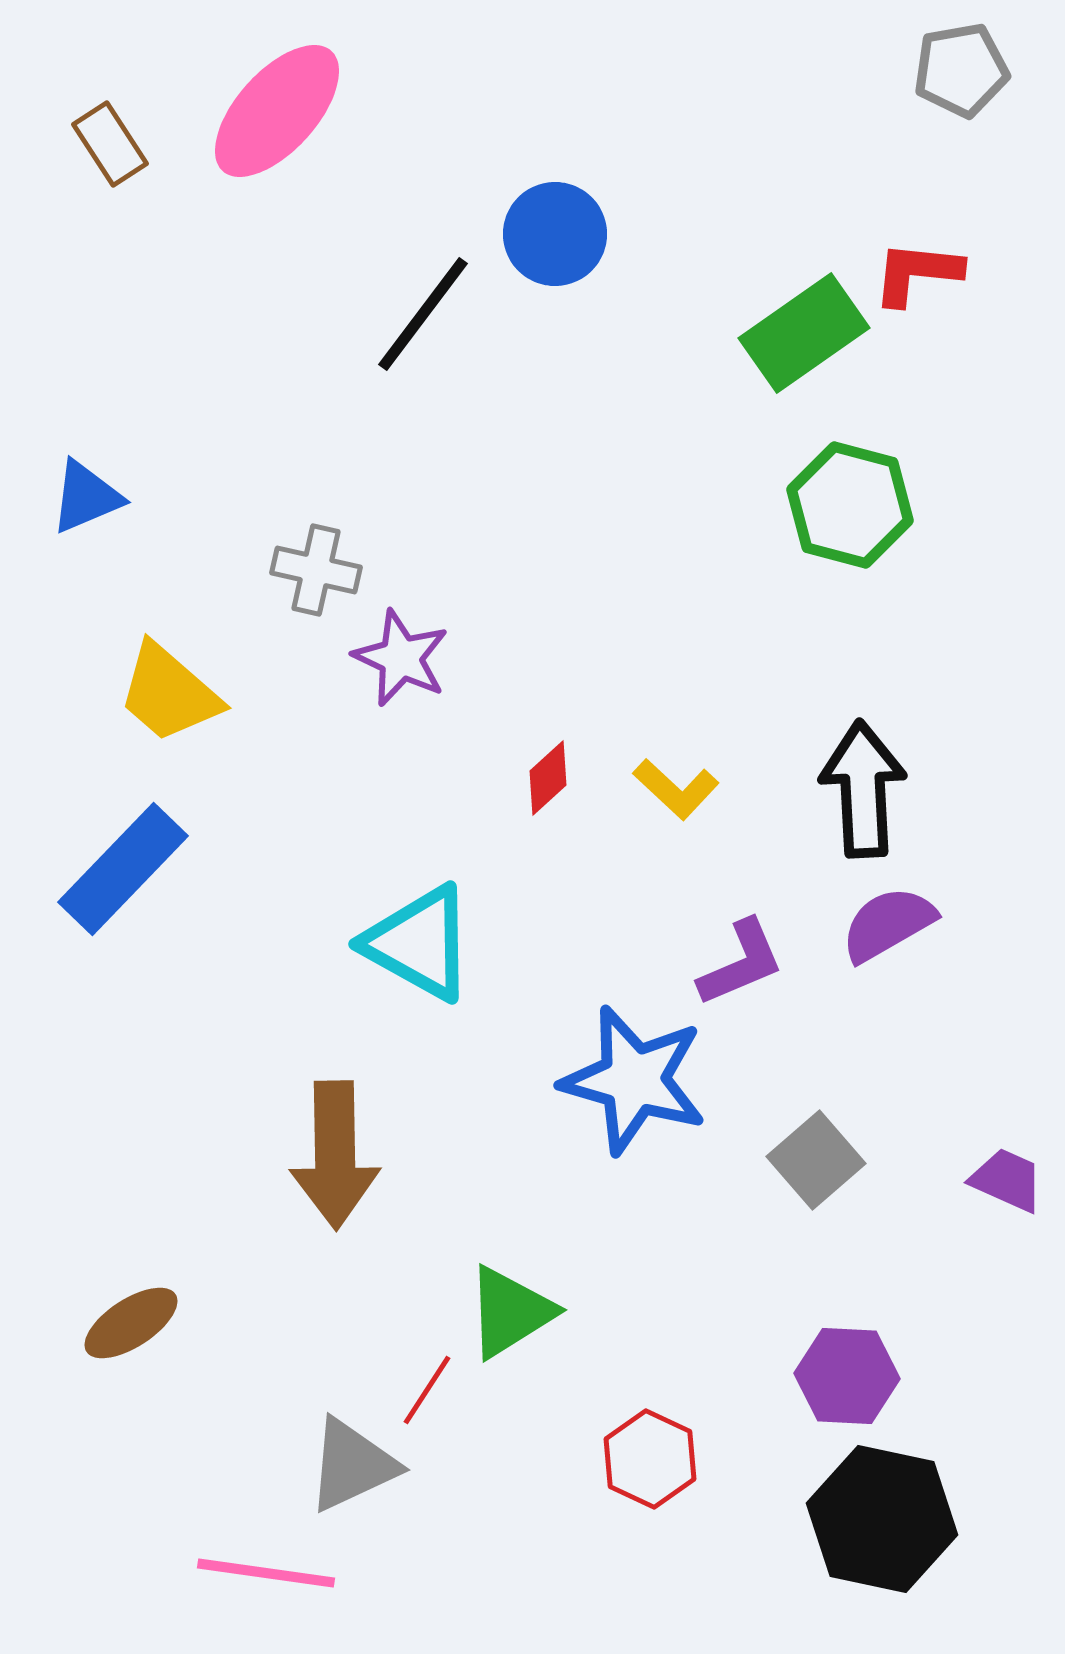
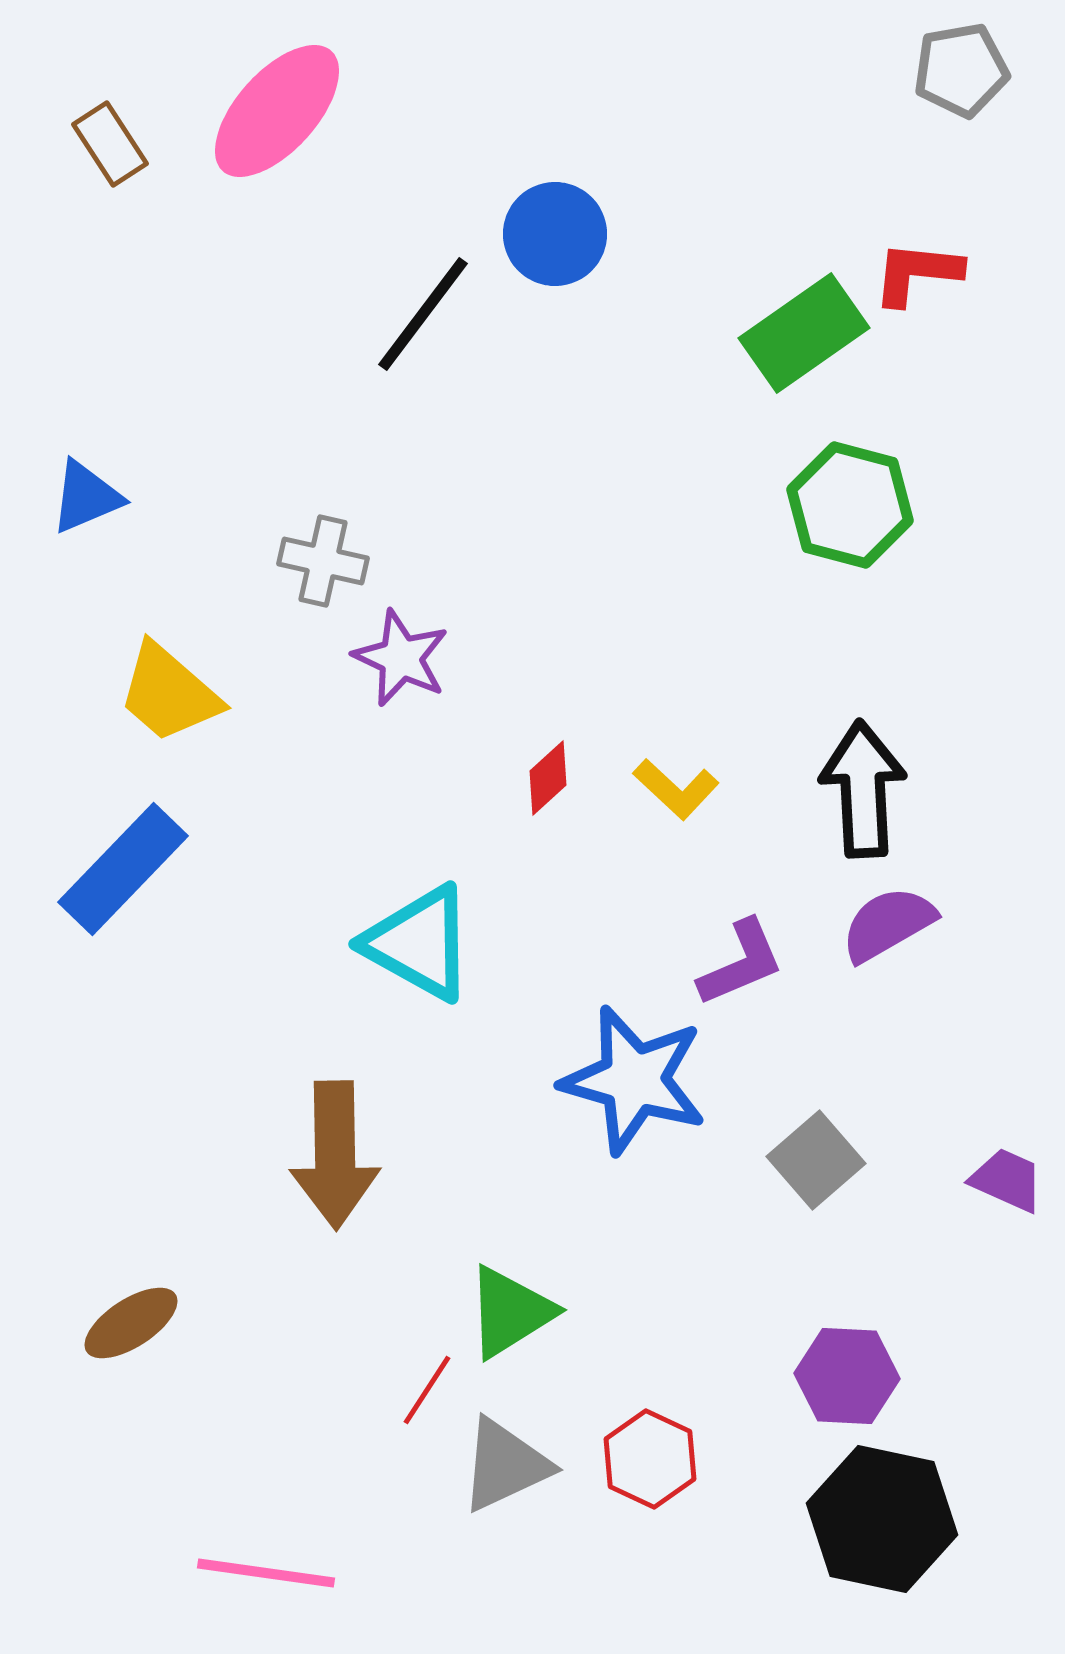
gray cross: moved 7 px right, 9 px up
gray triangle: moved 153 px right
